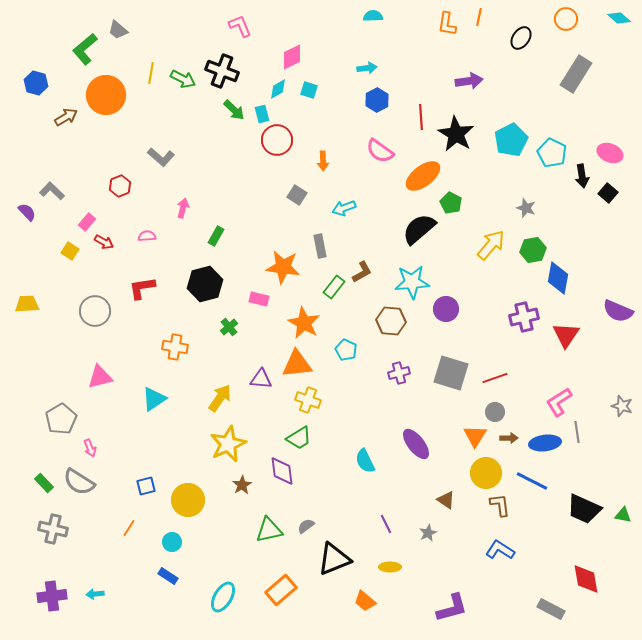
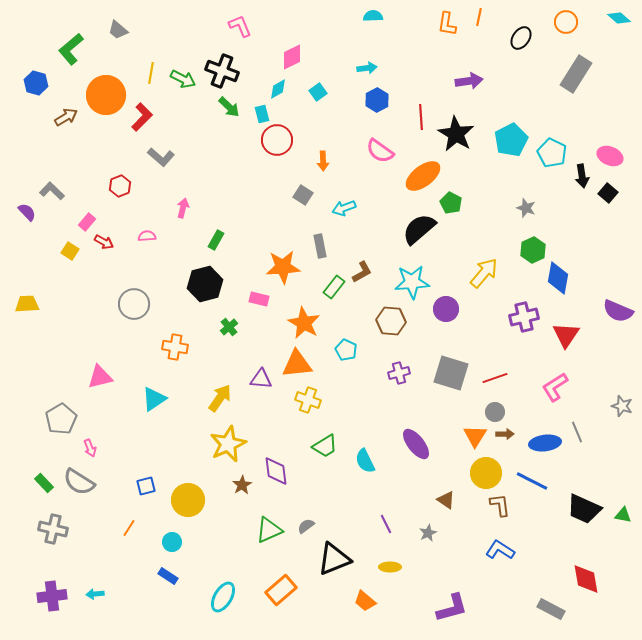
orange circle at (566, 19): moved 3 px down
green L-shape at (85, 49): moved 14 px left
cyan square at (309, 90): moved 9 px right, 2 px down; rotated 36 degrees clockwise
green arrow at (234, 110): moved 5 px left, 3 px up
pink ellipse at (610, 153): moved 3 px down
gray square at (297, 195): moved 6 px right
green rectangle at (216, 236): moved 4 px down
yellow arrow at (491, 245): moved 7 px left, 28 px down
green hexagon at (533, 250): rotated 15 degrees counterclockwise
orange star at (283, 267): rotated 12 degrees counterclockwise
red L-shape at (142, 288): moved 171 px up; rotated 144 degrees clockwise
gray circle at (95, 311): moved 39 px right, 7 px up
pink L-shape at (559, 402): moved 4 px left, 15 px up
gray line at (577, 432): rotated 15 degrees counterclockwise
green trapezoid at (299, 438): moved 26 px right, 8 px down
brown arrow at (509, 438): moved 4 px left, 4 px up
purple diamond at (282, 471): moved 6 px left
green triangle at (269, 530): rotated 12 degrees counterclockwise
